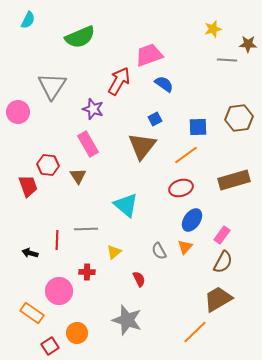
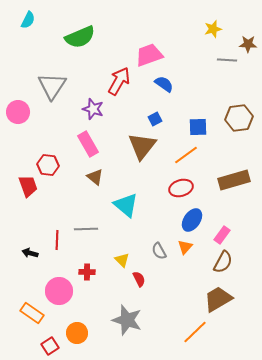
brown triangle at (78, 176): moved 17 px right, 1 px down; rotated 18 degrees counterclockwise
yellow triangle at (114, 252): moved 8 px right, 8 px down; rotated 35 degrees counterclockwise
